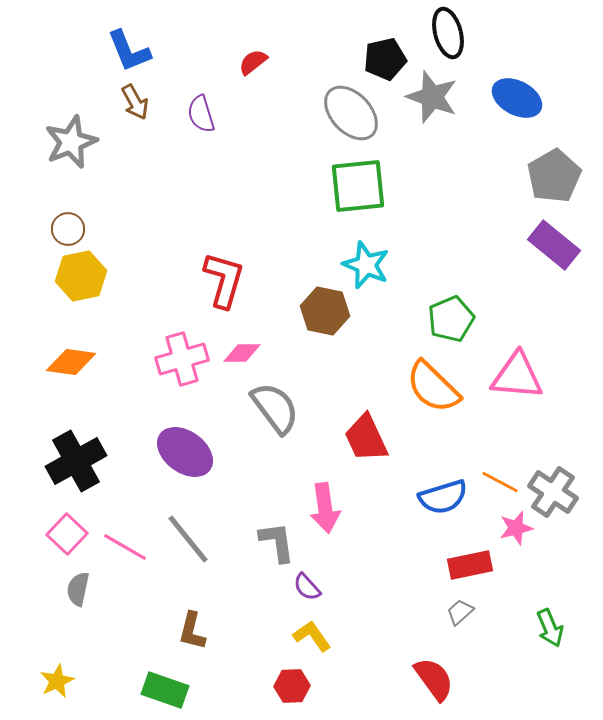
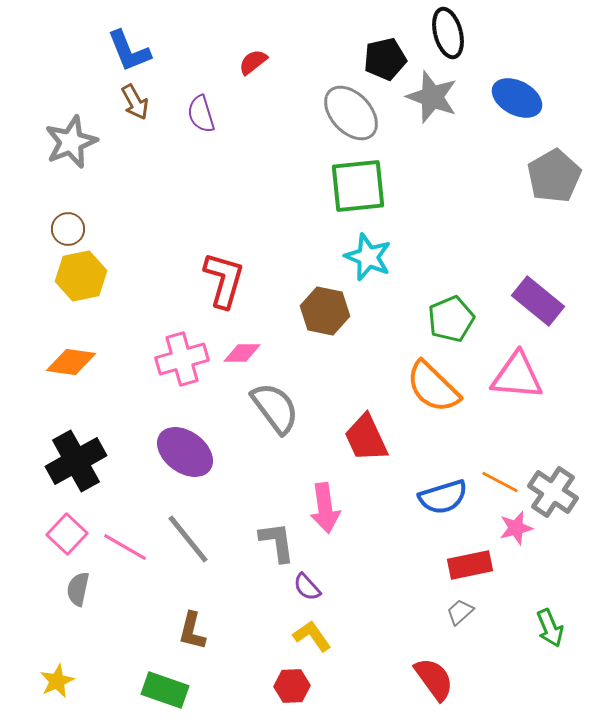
purple rectangle at (554, 245): moved 16 px left, 56 px down
cyan star at (366, 265): moved 2 px right, 8 px up
